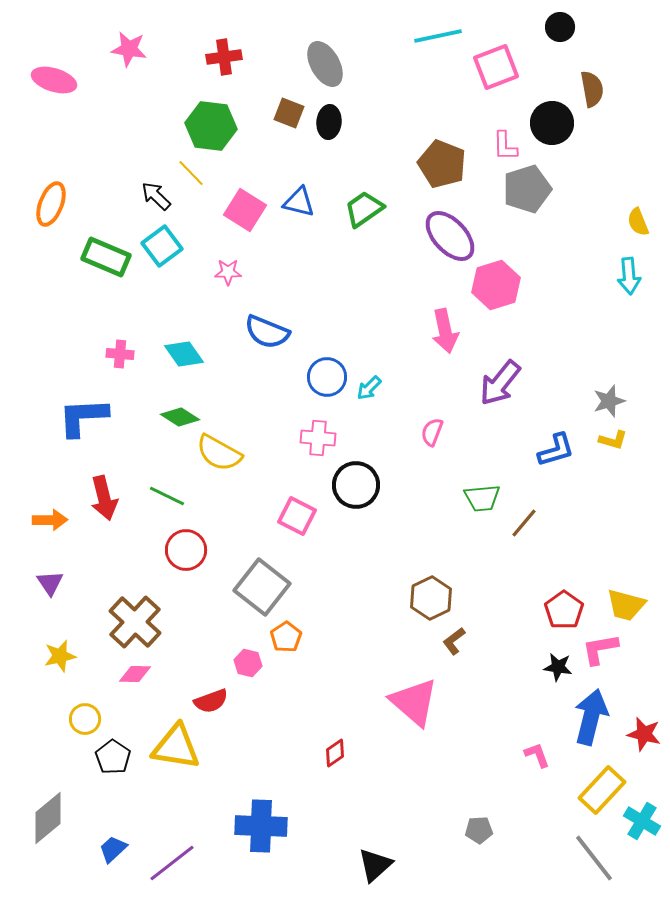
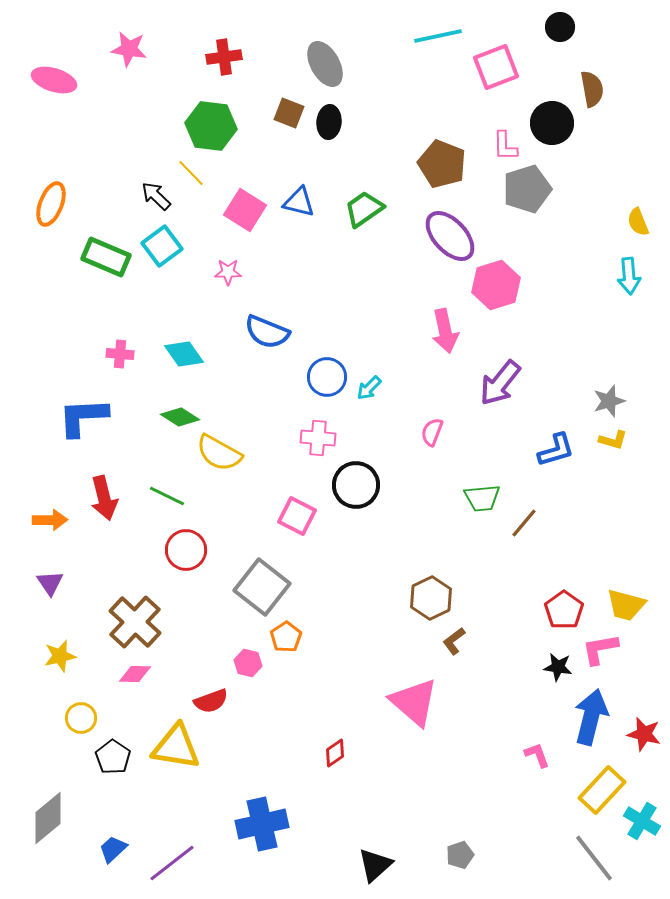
yellow circle at (85, 719): moved 4 px left, 1 px up
blue cross at (261, 826): moved 1 px right, 2 px up; rotated 15 degrees counterclockwise
gray pentagon at (479, 830): moved 19 px left, 25 px down; rotated 16 degrees counterclockwise
